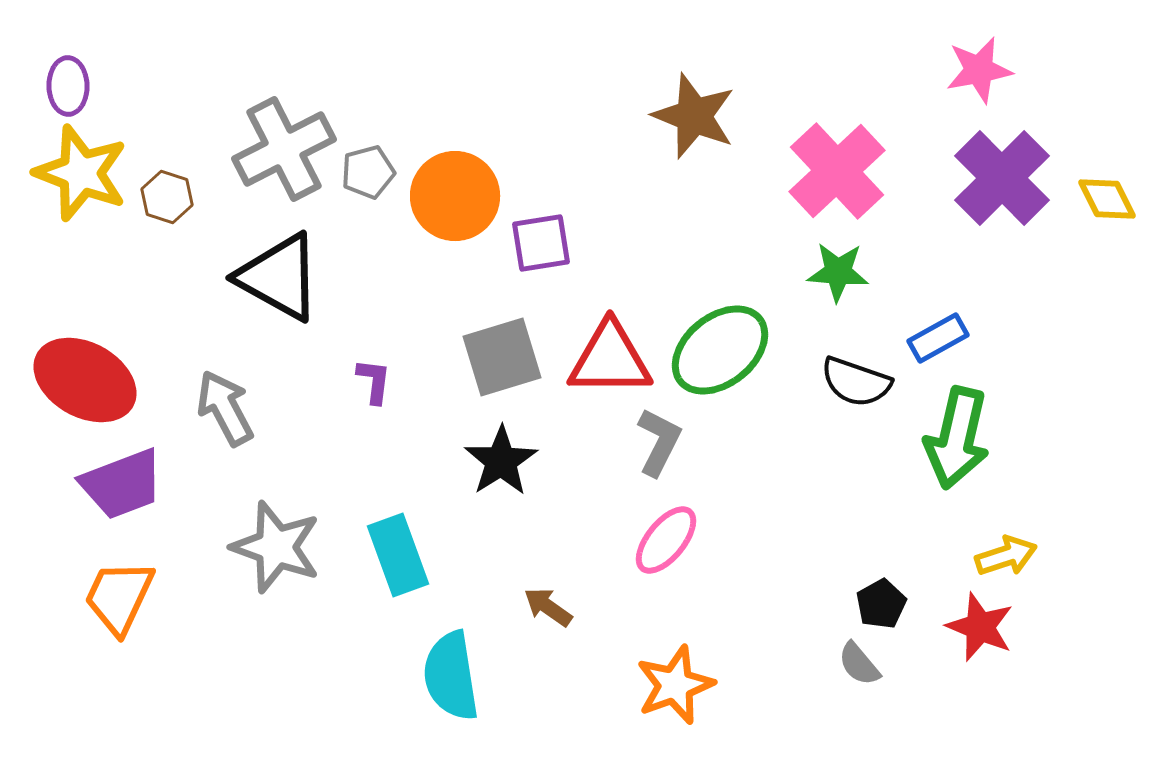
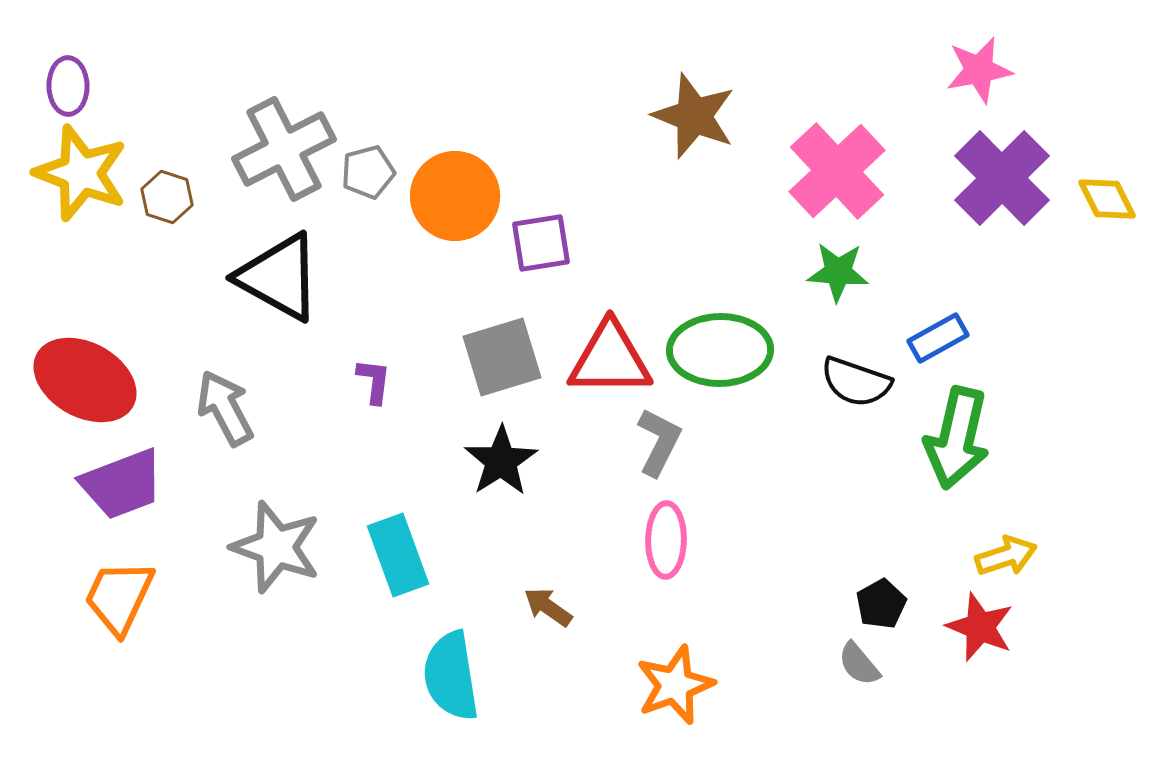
green ellipse: rotated 38 degrees clockwise
pink ellipse: rotated 38 degrees counterclockwise
